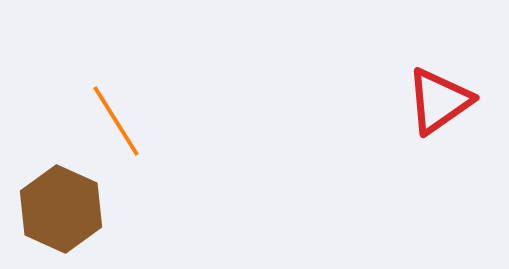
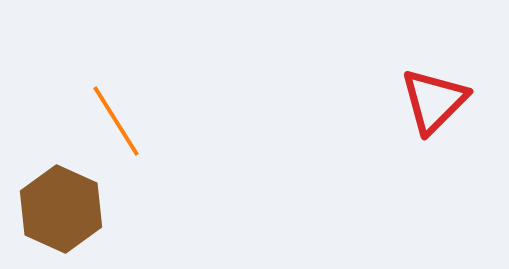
red triangle: moved 5 px left; rotated 10 degrees counterclockwise
